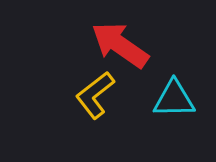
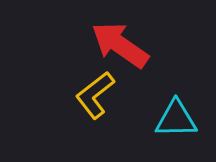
cyan triangle: moved 2 px right, 20 px down
